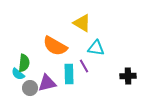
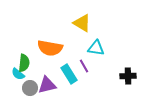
orange semicircle: moved 5 px left, 2 px down; rotated 20 degrees counterclockwise
cyan rectangle: rotated 30 degrees counterclockwise
purple triangle: moved 2 px down
